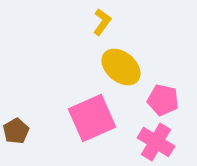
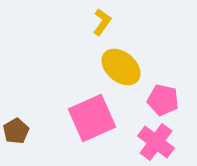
pink cross: rotated 6 degrees clockwise
